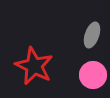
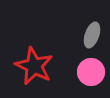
pink circle: moved 2 px left, 3 px up
